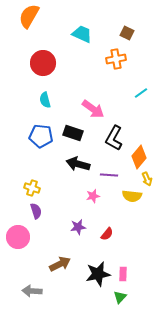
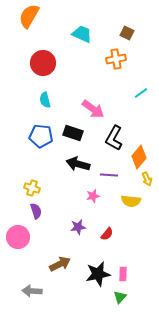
yellow semicircle: moved 1 px left, 5 px down
